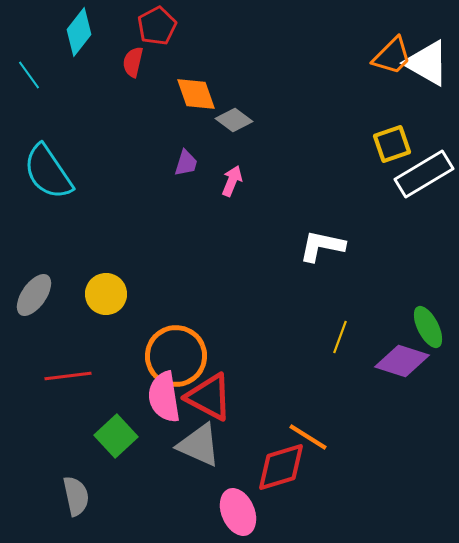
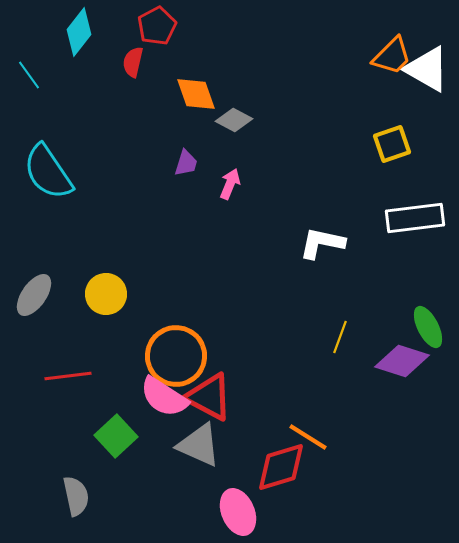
white triangle: moved 6 px down
gray diamond: rotated 9 degrees counterclockwise
white rectangle: moved 9 px left, 44 px down; rotated 24 degrees clockwise
pink arrow: moved 2 px left, 3 px down
white L-shape: moved 3 px up
pink semicircle: rotated 48 degrees counterclockwise
